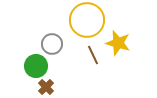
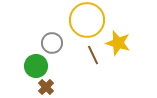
gray circle: moved 1 px up
